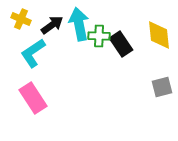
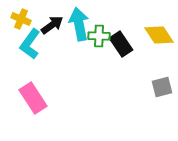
yellow diamond: rotated 28 degrees counterclockwise
cyan L-shape: moved 3 px left, 9 px up; rotated 20 degrees counterclockwise
